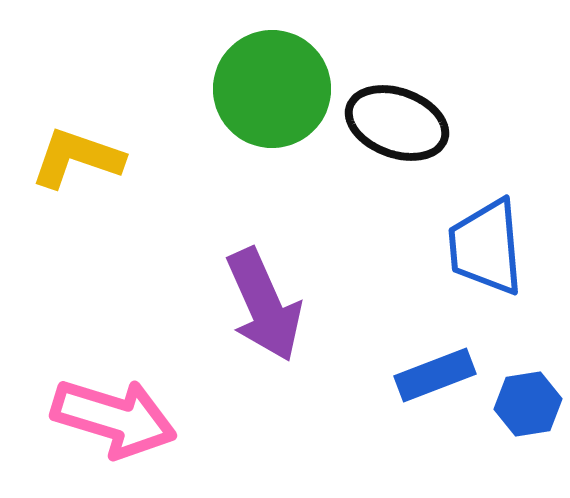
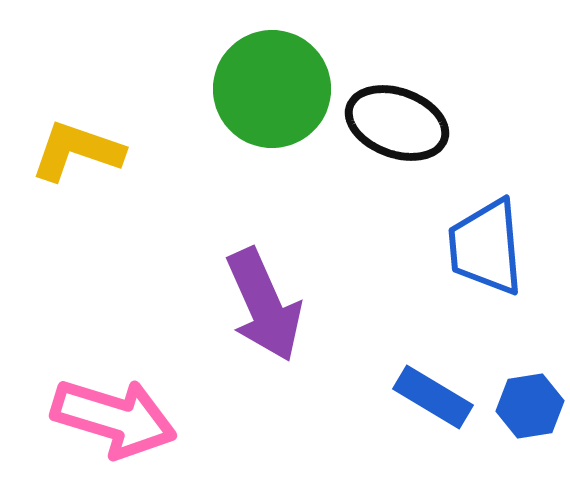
yellow L-shape: moved 7 px up
blue rectangle: moved 2 px left, 22 px down; rotated 52 degrees clockwise
blue hexagon: moved 2 px right, 2 px down
